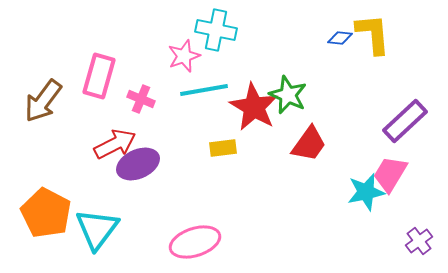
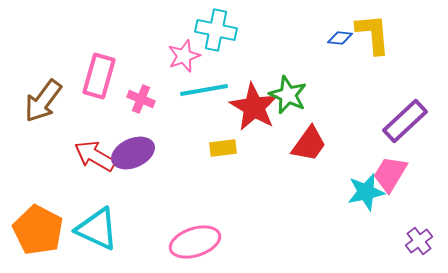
red arrow: moved 20 px left, 12 px down; rotated 123 degrees counterclockwise
purple ellipse: moved 5 px left, 11 px up
orange pentagon: moved 8 px left, 17 px down
cyan triangle: rotated 42 degrees counterclockwise
